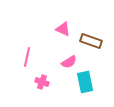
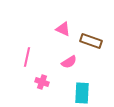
cyan rectangle: moved 3 px left, 11 px down; rotated 15 degrees clockwise
